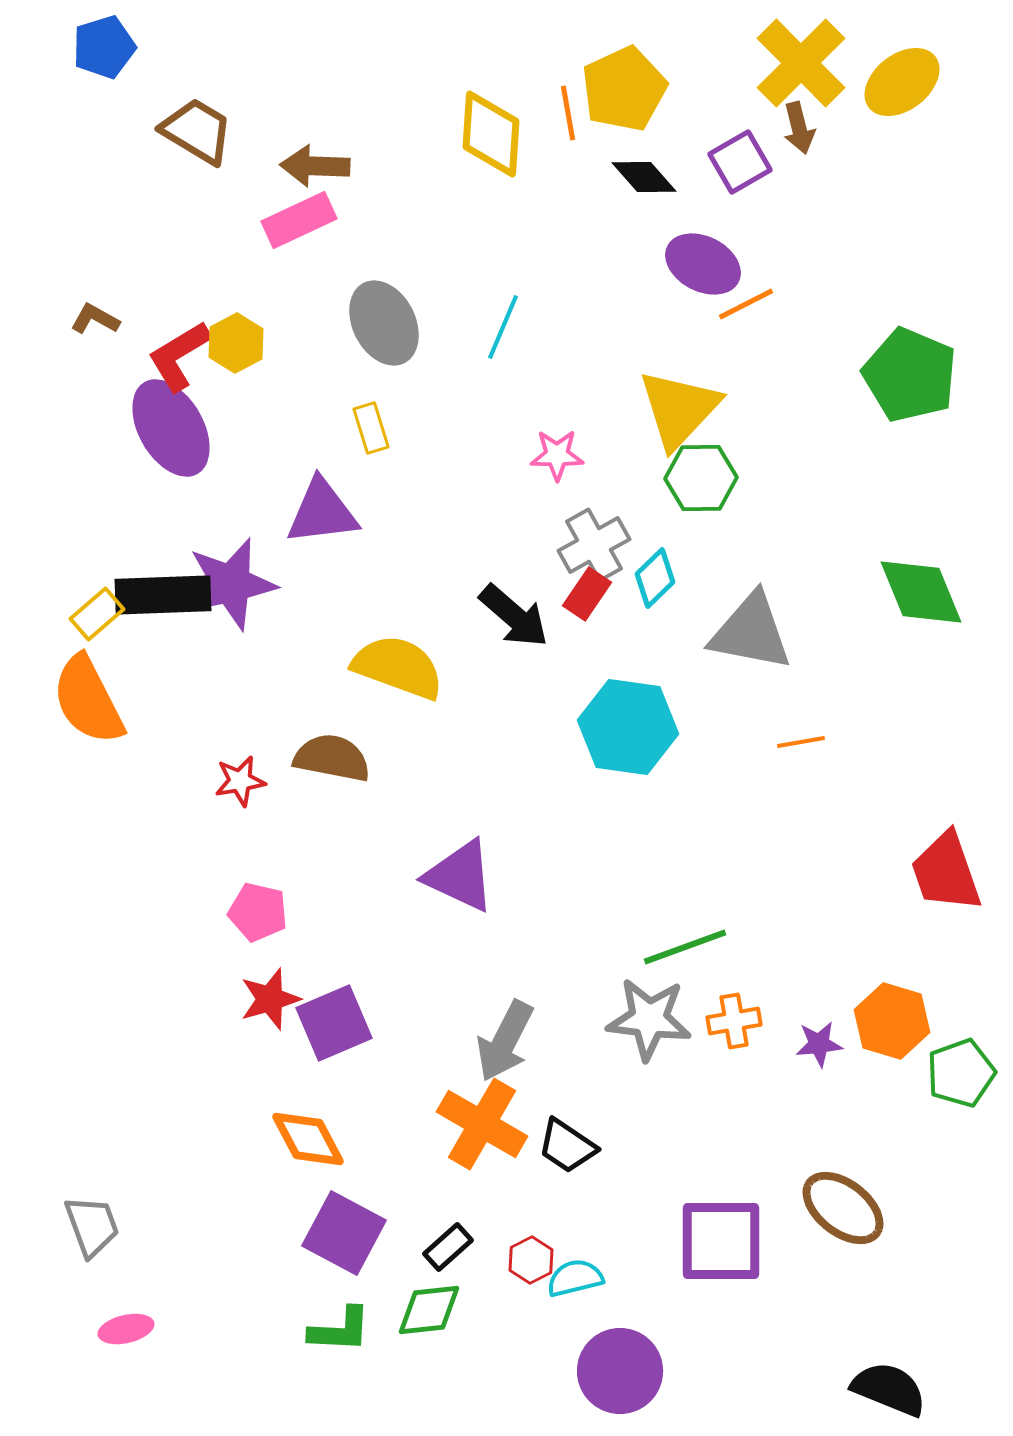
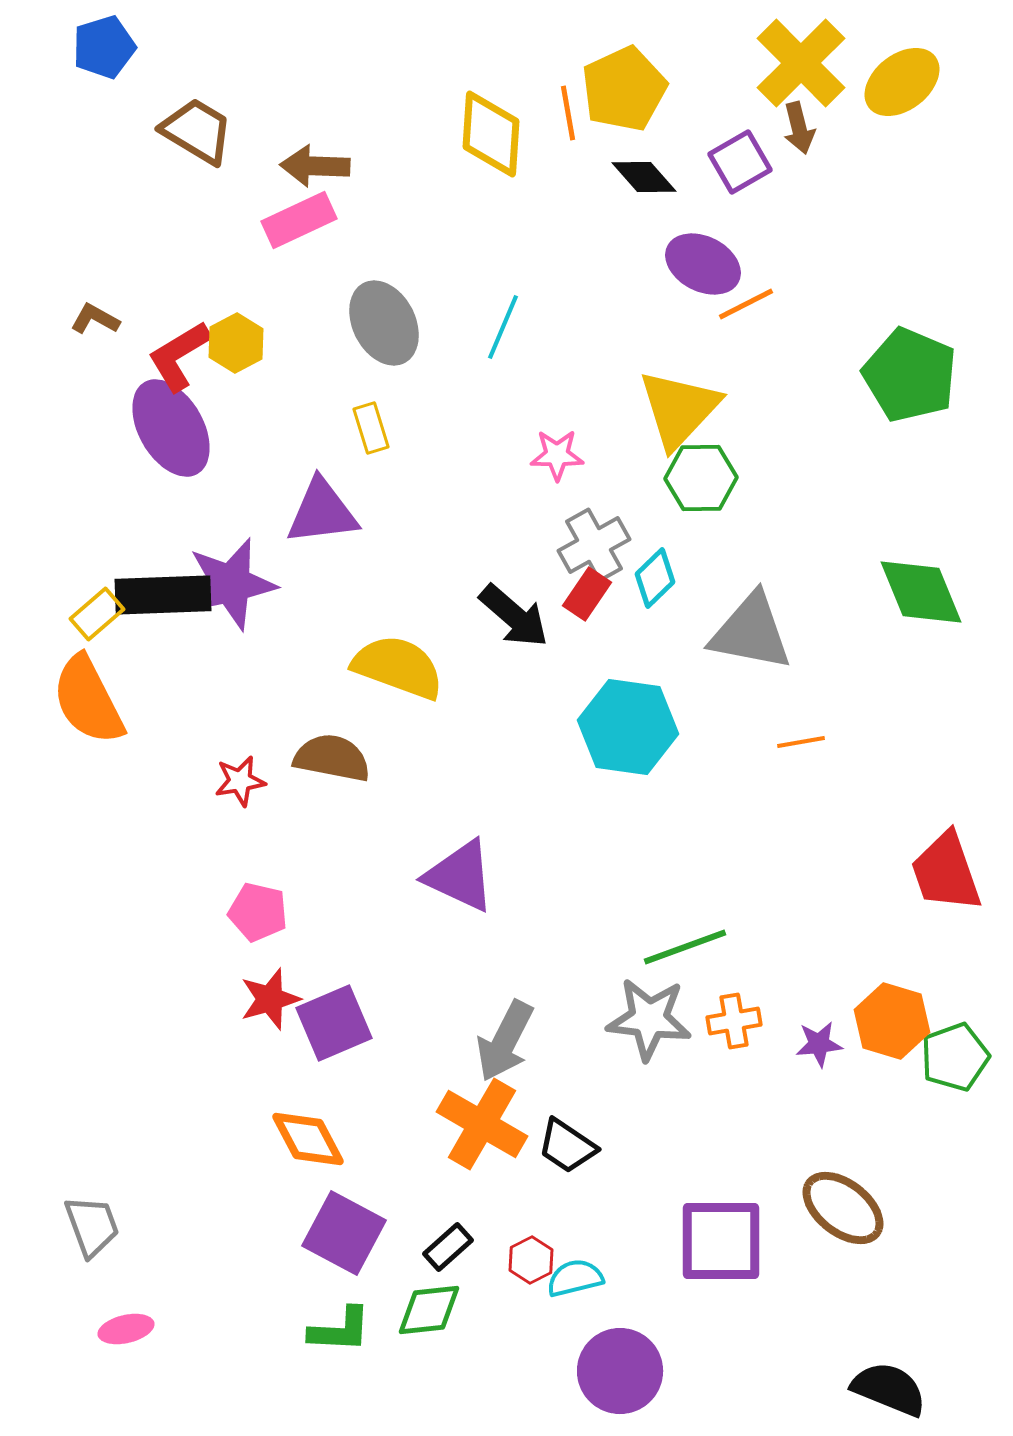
green pentagon at (961, 1073): moved 6 px left, 16 px up
